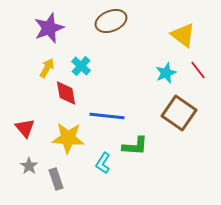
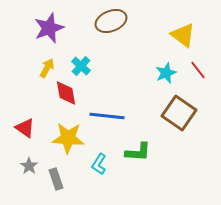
red triangle: rotated 15 degrees counterclockwise
green L-shape: moved 3 px right, 6 px down
cyan L-shape: moved 4 px left, 1 px down
